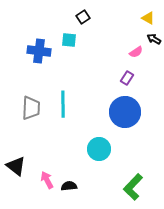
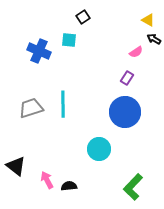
yellow triangle: moved 2 px down
blue cross: rotated 15 degrees clockwise
gray trapezoid: rotated 110 degrees counterclockwise
